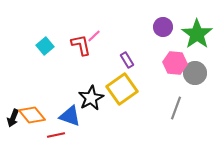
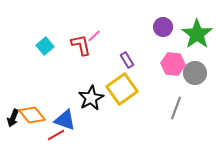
pink hexagon: moved 2 px left, 1 px down
blue triangle: moved 5 px left, 4 px down
red line: rotated 18 degrees counterclockwise
